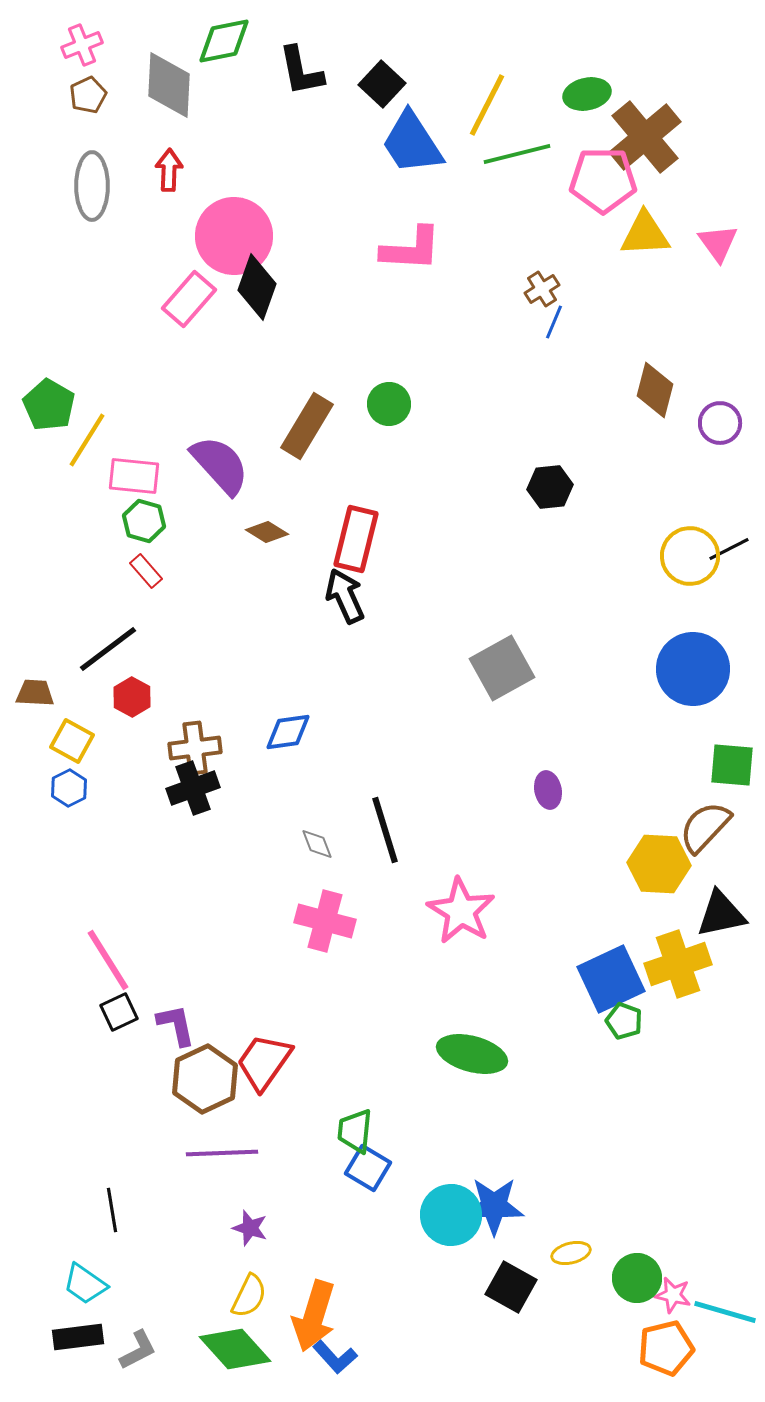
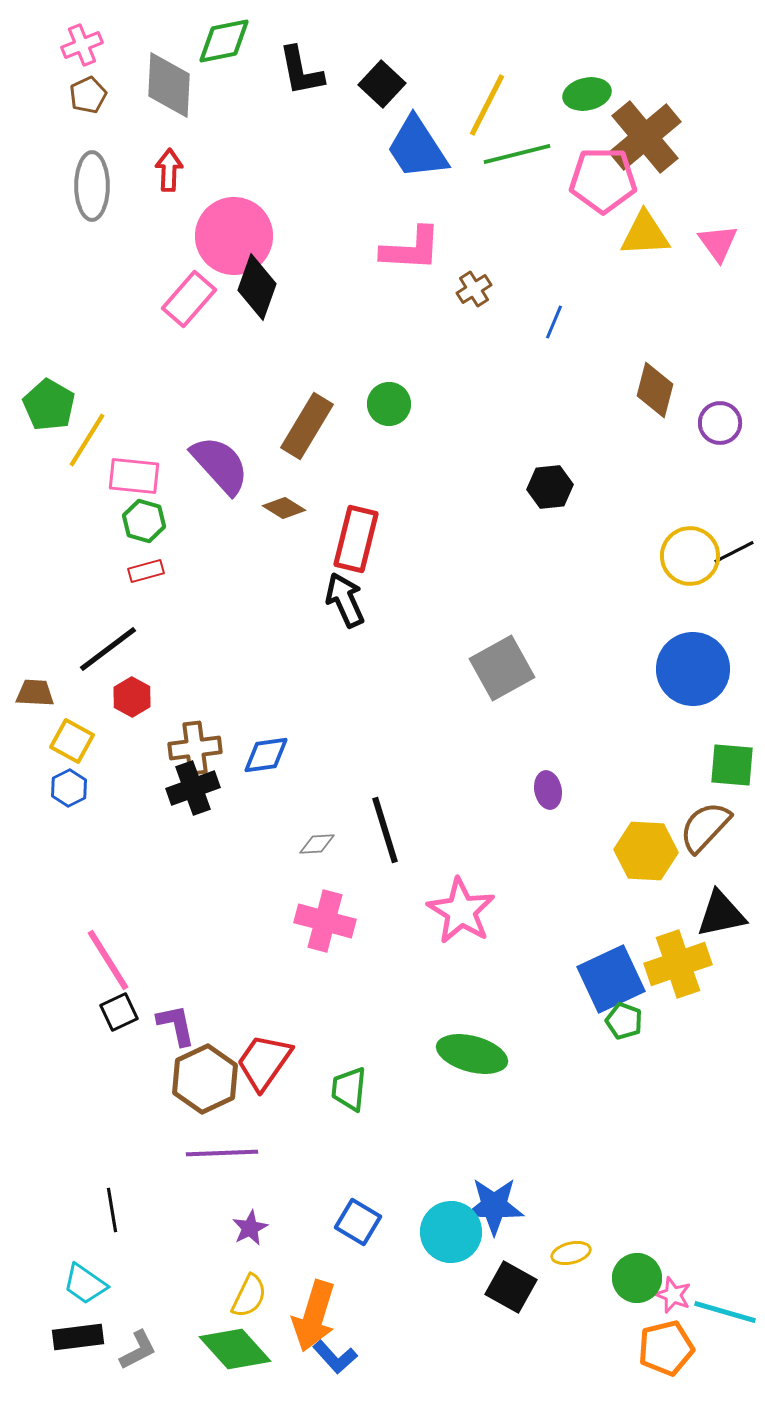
blue trapezoid at (412, 143): moved 5 px right, 5 px down
brown cross at (542, 289): moved 68 px left
brown diamond at (267, 532): moved 17 px right, 24 px up
black line at (729, 549): moved 5 px right, 3 px down
red rectangle at (146, 571): rotated 64 degrees counterclockwise
black arrow at (345, 596): moved 4 px down
blue diamond at (288, 732): moved 22 px left, 23 px down
gray diamond at (317, 844): rotated 72 degrees counterclockwise
yellow hexagon at (659, 864): moved 13 px left, 13 px up
green trapezoid at (355, 1131): moved 6 px left, 42 px up
blue square at (368, 1168): moved 10 px left, 54 px down
cyan circle at (451, 1215): moved 17 px down
purple star at (250, 1228): rotated 27 degrees clockwise
pink star at (673, 1295): rotated 9 degrees clockwise
